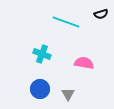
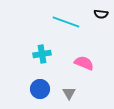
black semicircle: rotated 24 degrees clockwise
cyan cross: rotated 30 degrees counterclockwise
pink semicircle: rotated 12 degrees clockwise
gray triangle: moved 1 px right, 1 px up
